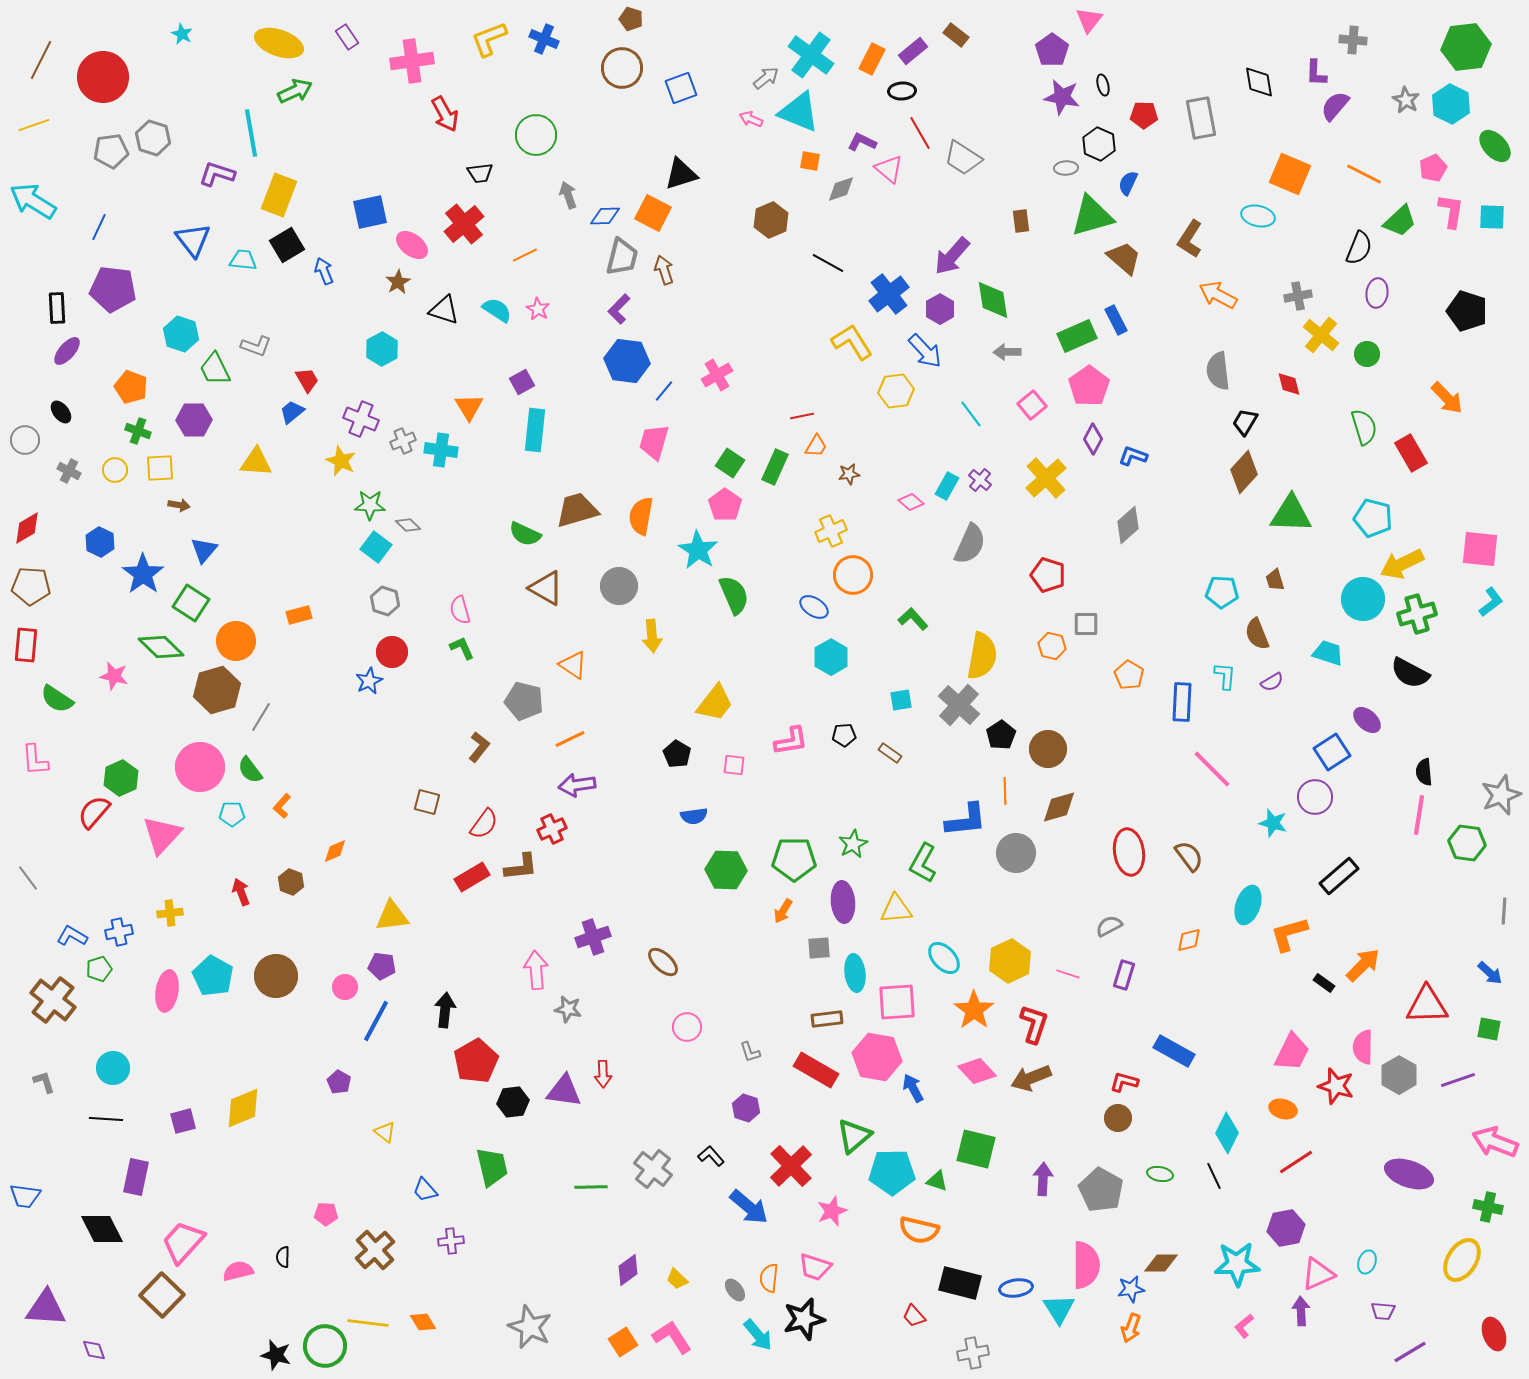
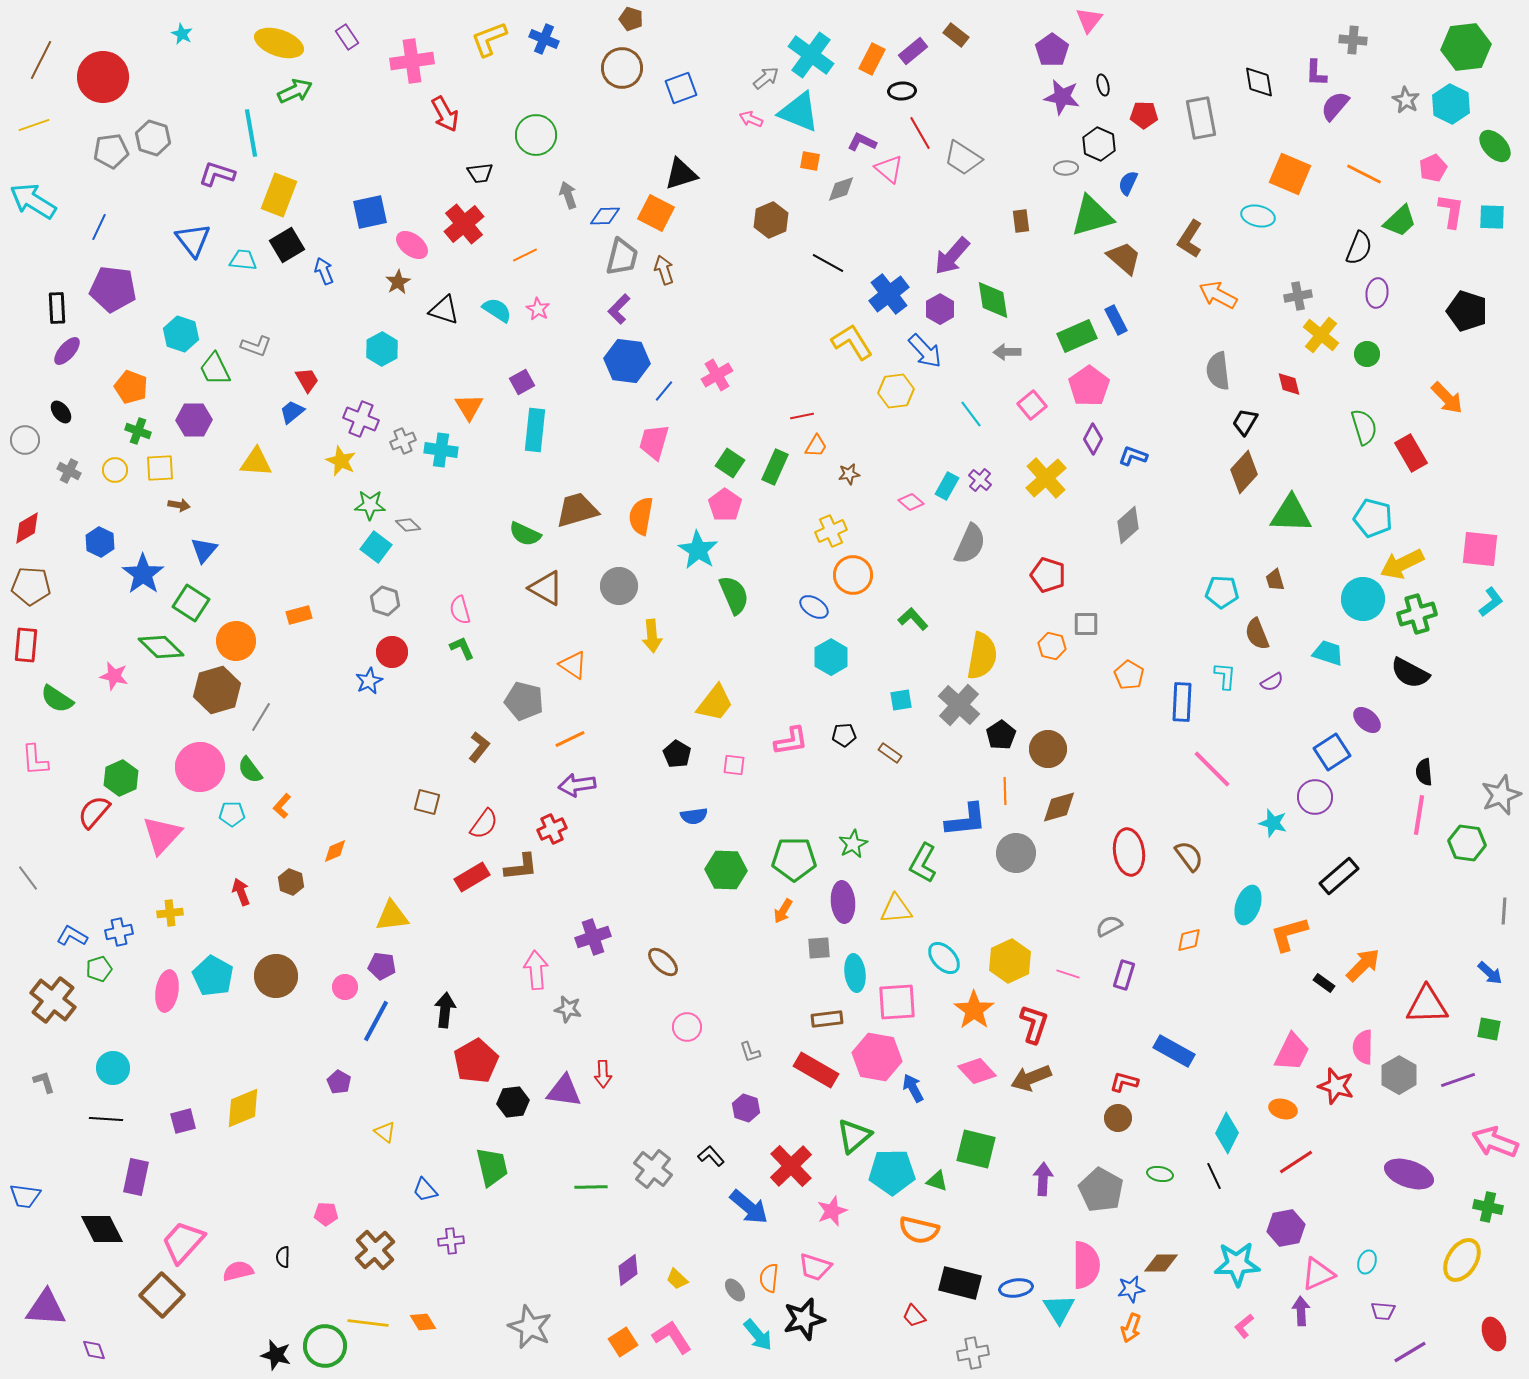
orange square at (653, 213): moved 3 px right
